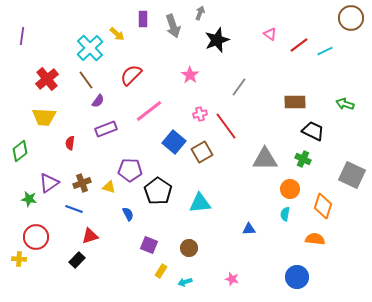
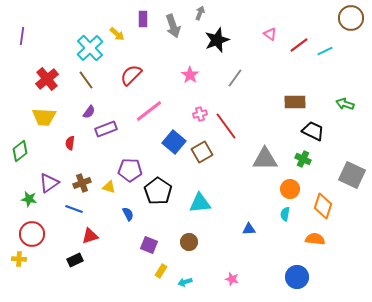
gray line at (239, 87): moved 4 px left, 9 px up
purple semicircle at (98, 101): moved 9 px left, 11 px down
red circle at (36, 237): moved 4 px left, 3 px up
brown circle at (189, 248): moved 6 px up
black rectangle at (77, 260): moved 2 px left; rotated 21 degrees clockwise
